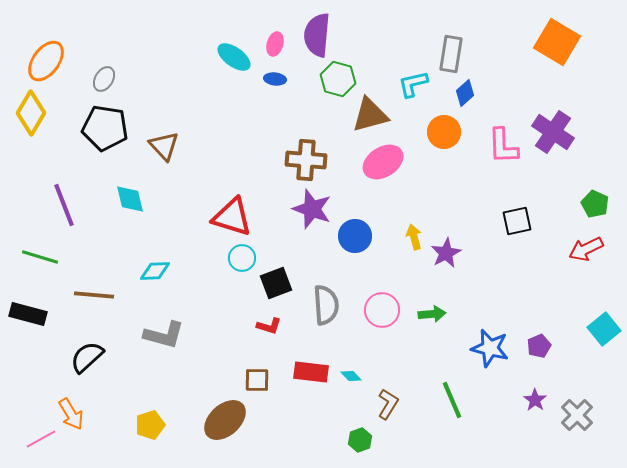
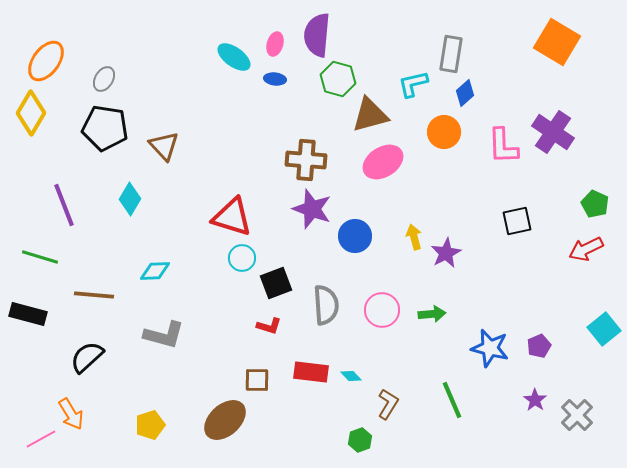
cyan diamond at (130, 199): rotated 44 degrees clockwise
